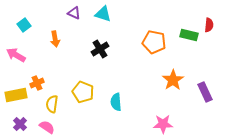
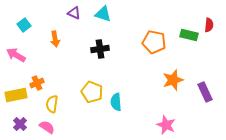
black cross: rotated 24 degrees clockwise
orange star: rotated 15 degrees clockwise
yellow pentagon: moved 9 px right
pink star: moved 3 px right, 1 px down; rotated 24 degrees clockwise
